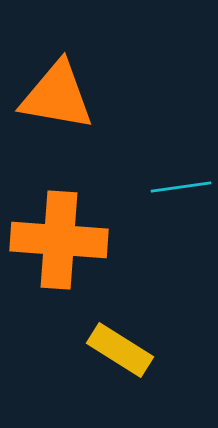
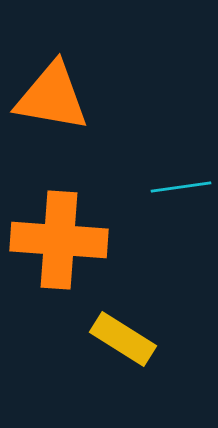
orange triangle: moved 5 px left, 1 px down
yellow rectangle: moved 3 px right, 11 px up
